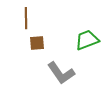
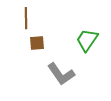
green trapezoid: rotated 35 degrees counterclockwise
gray L-shape: moved 1 px down
